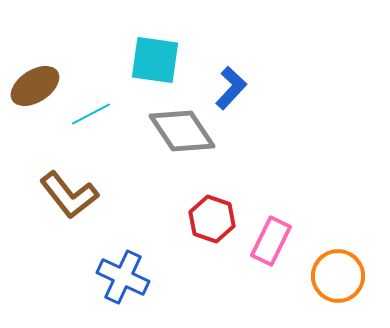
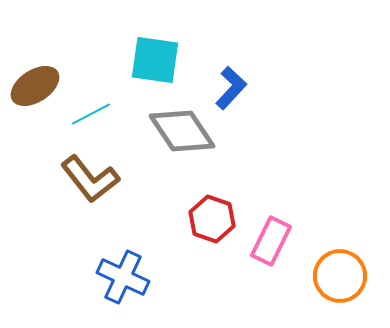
brown L-shape: moved 21 px right, 16 px up
orange circle: moved 2 px right
